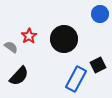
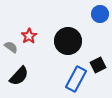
black circle: moved 4 px right, 2 px down
